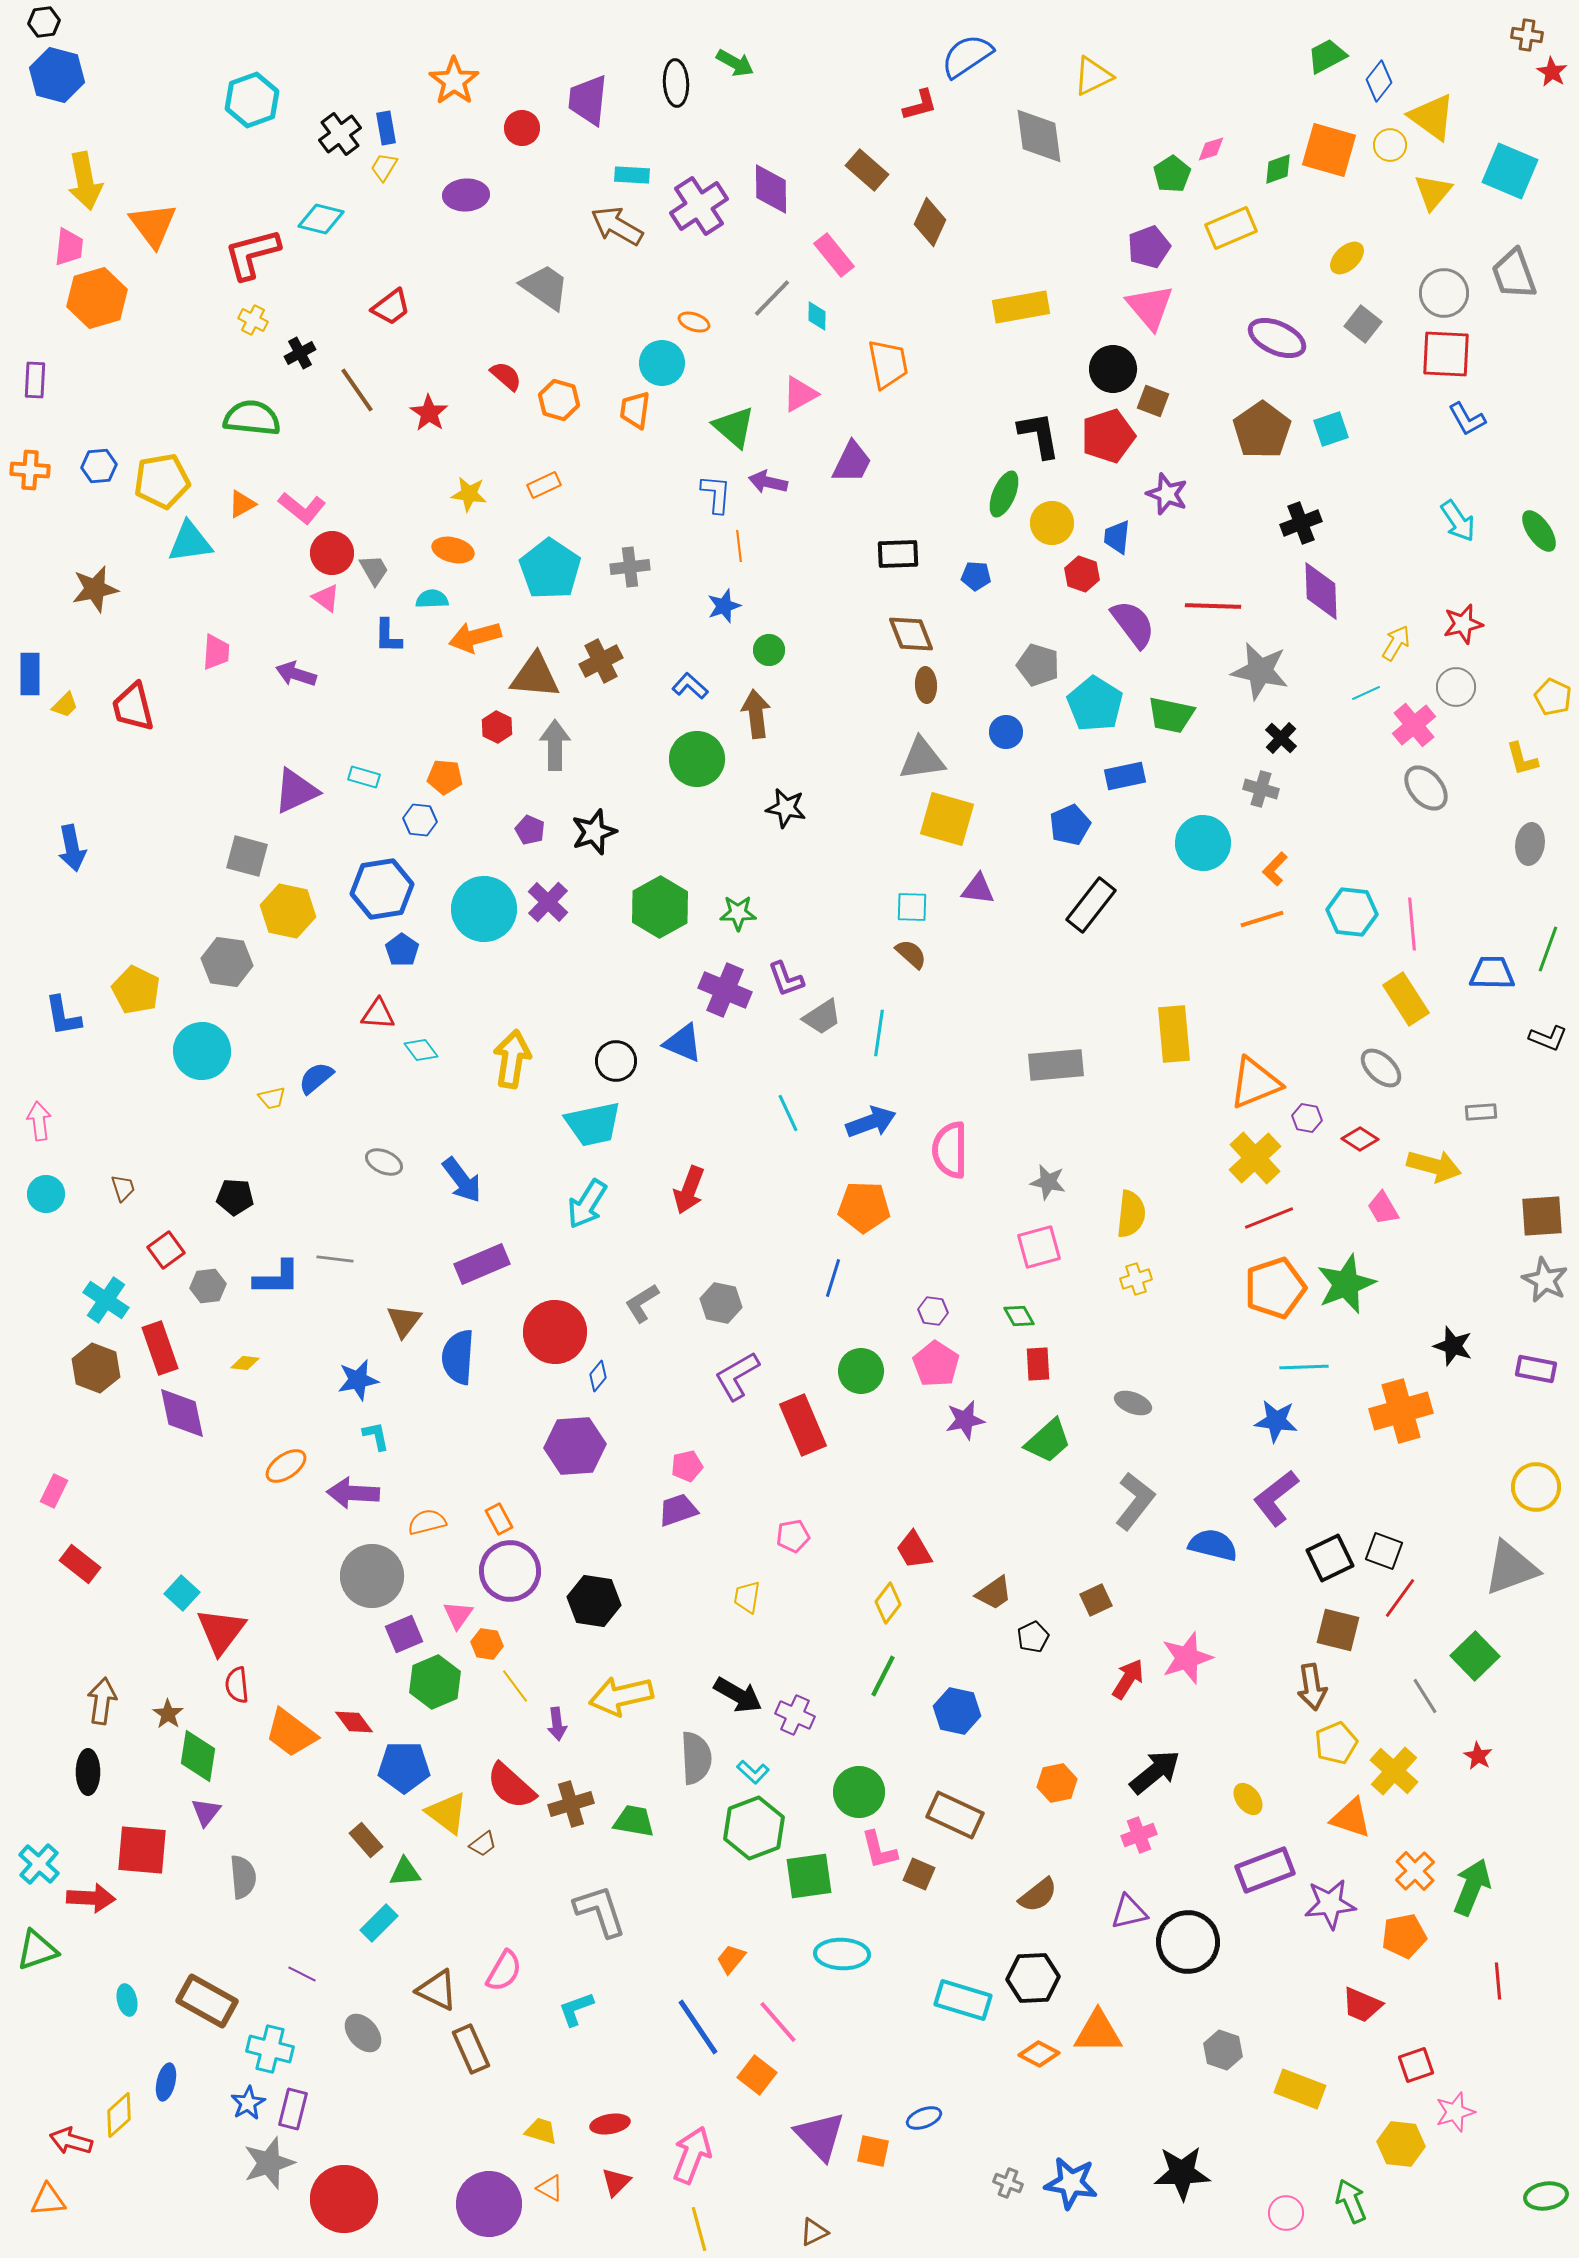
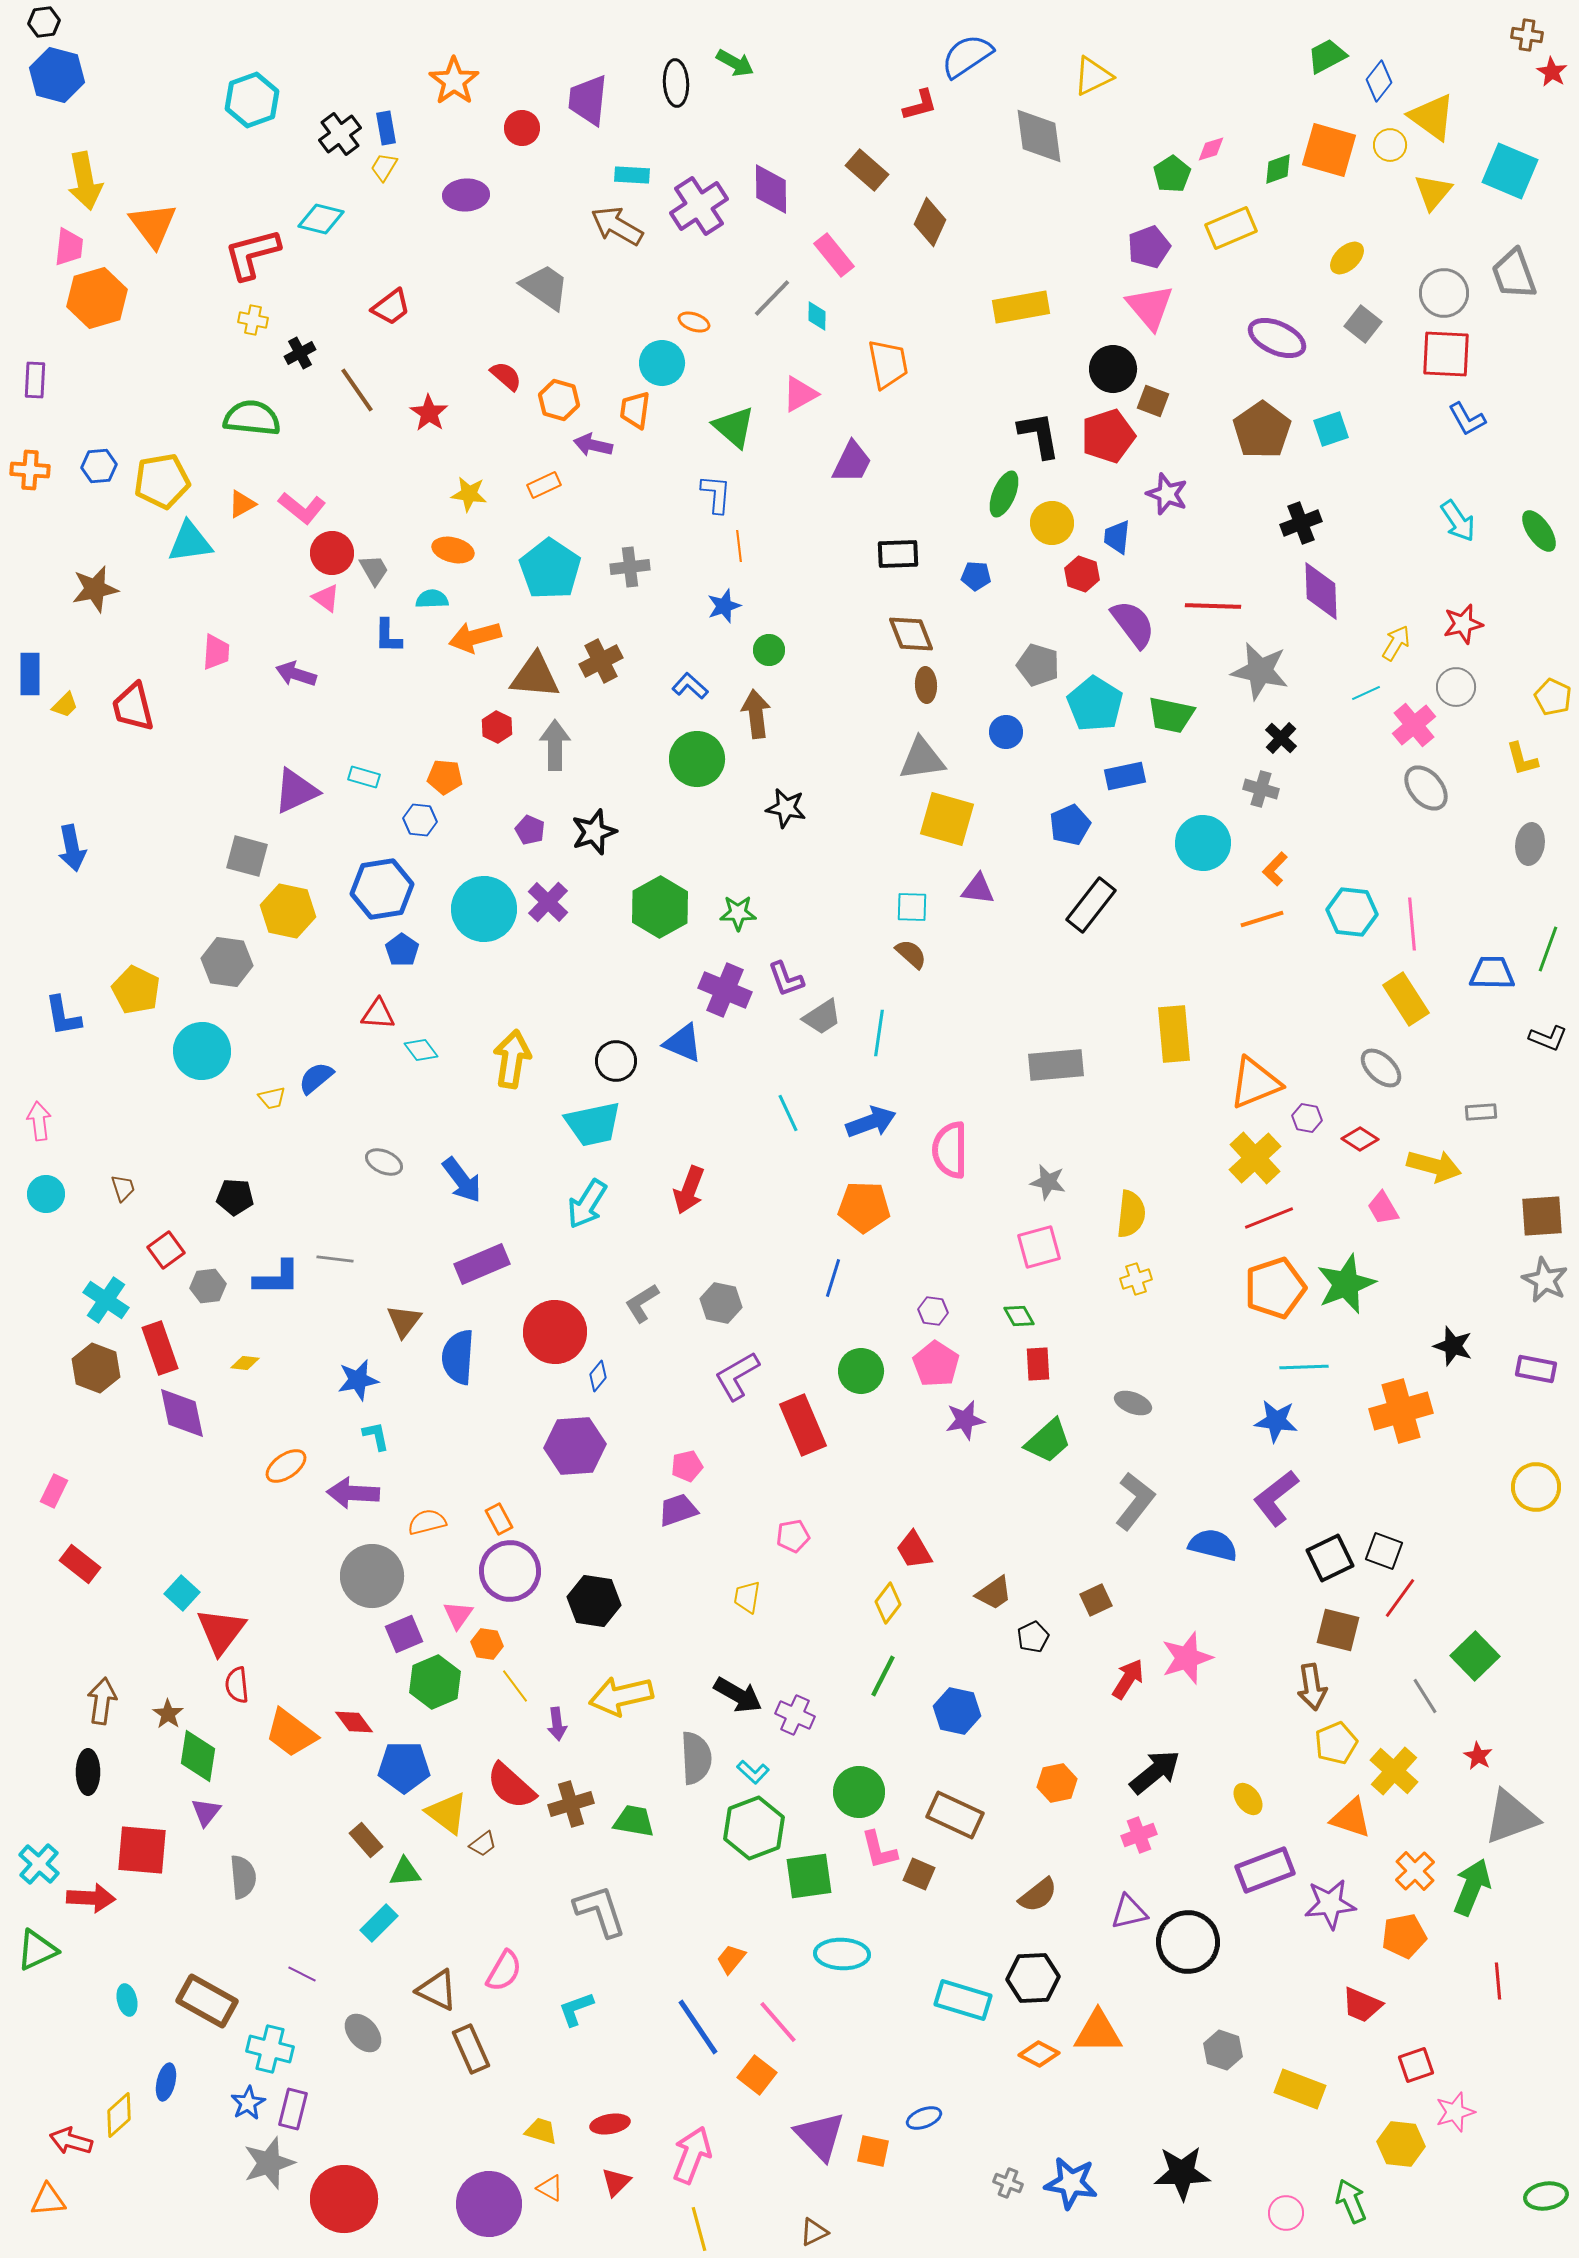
yellow cross at (253, 320): rotated 16 degrees counterclockwise
purple arrow at (768, 482): moved 175 px left, 37 px up
gray triangle at (1511, 1568): moved 249 px down
green triangle at (37, 1950): rotated 6 degrees counterclockwise
